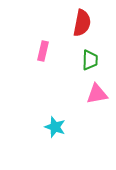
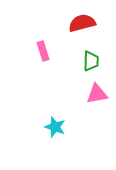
red semicircle: rotated 116 degrees counterclockwise
pink rectangle: rotated 30 degrees counterclockwise
green trapezoid: moved 1 px right, 1 px down
